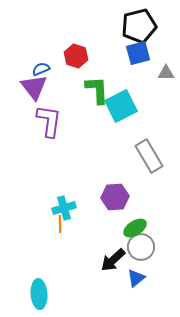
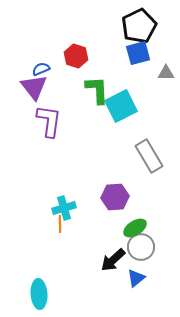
black pentagon: rotated 12 degrees counterclockwise
